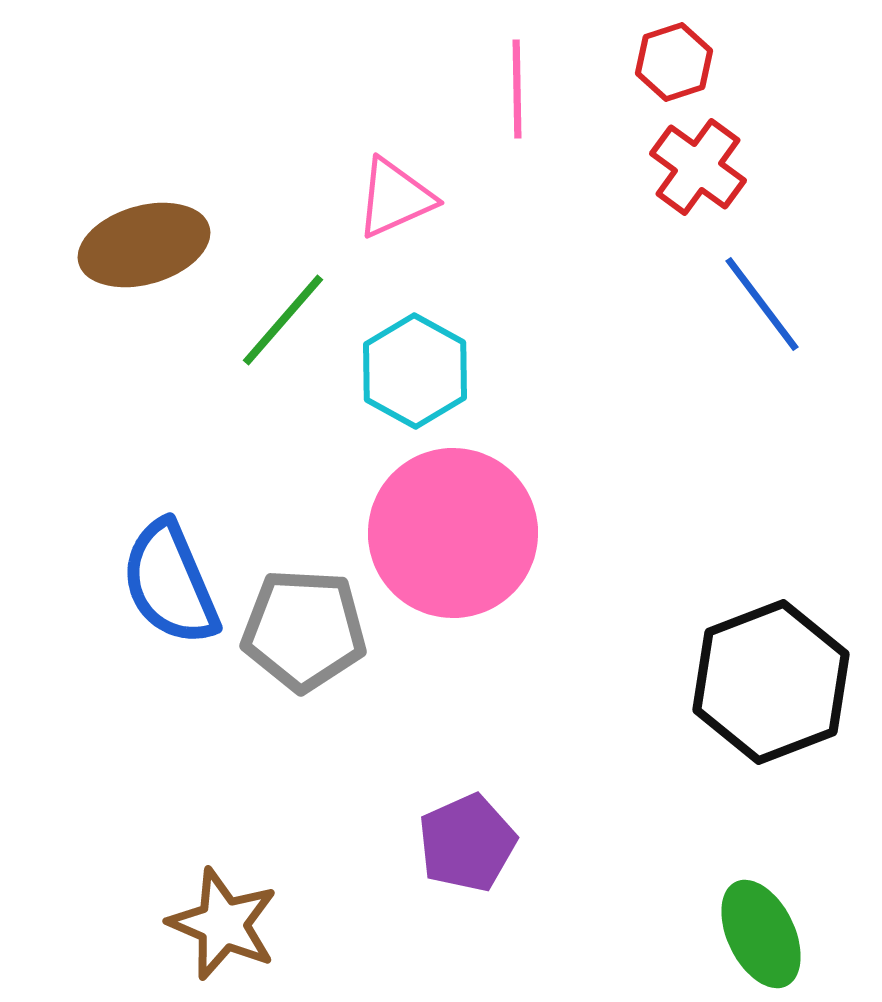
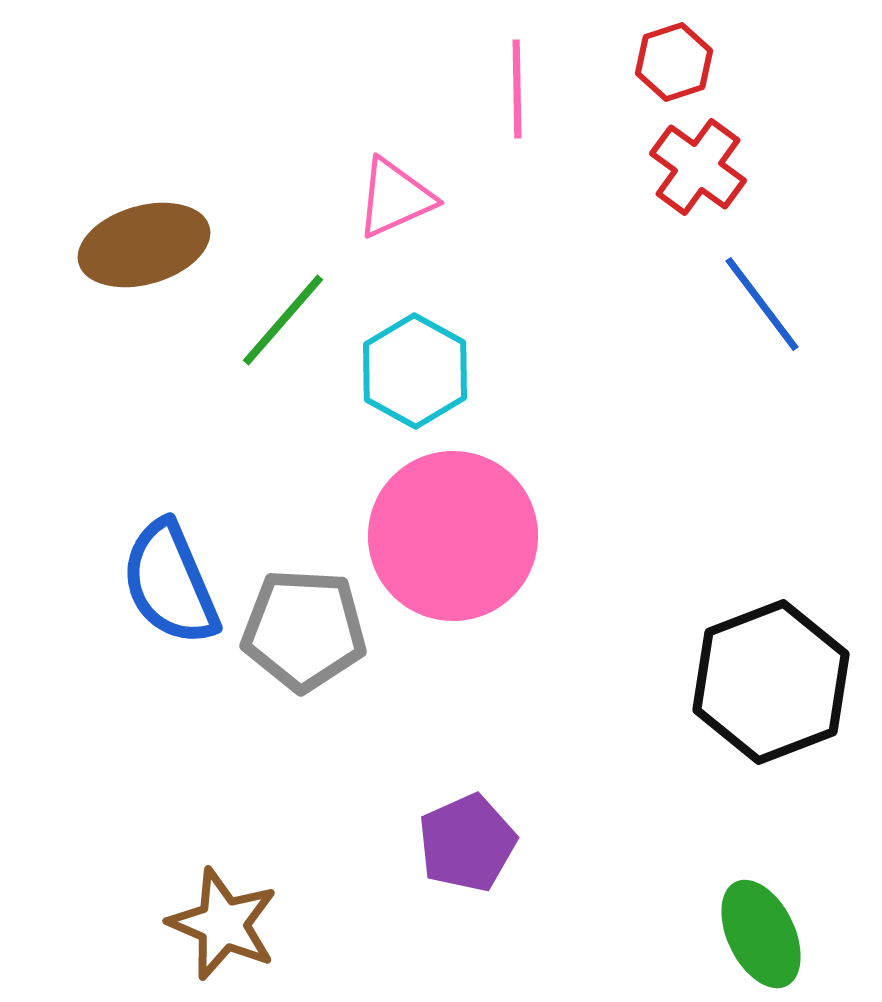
pink circle: moved 3 px down
